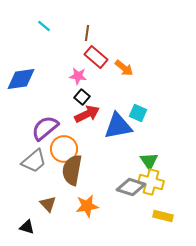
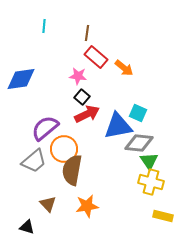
cyan line: rotated 56 degrees clockwise
gray diamond: moved 8 px right, 44 px up; rotated 12 degrees counterclockwise
